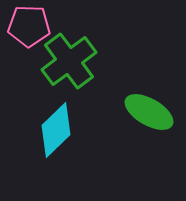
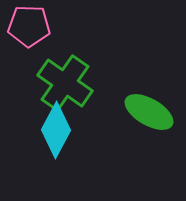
green cross: moved 4 px left, 22 px down; rotated 18 degrees counterclockwise
cyan diamond: rotated 18 degrees counterclockwise
